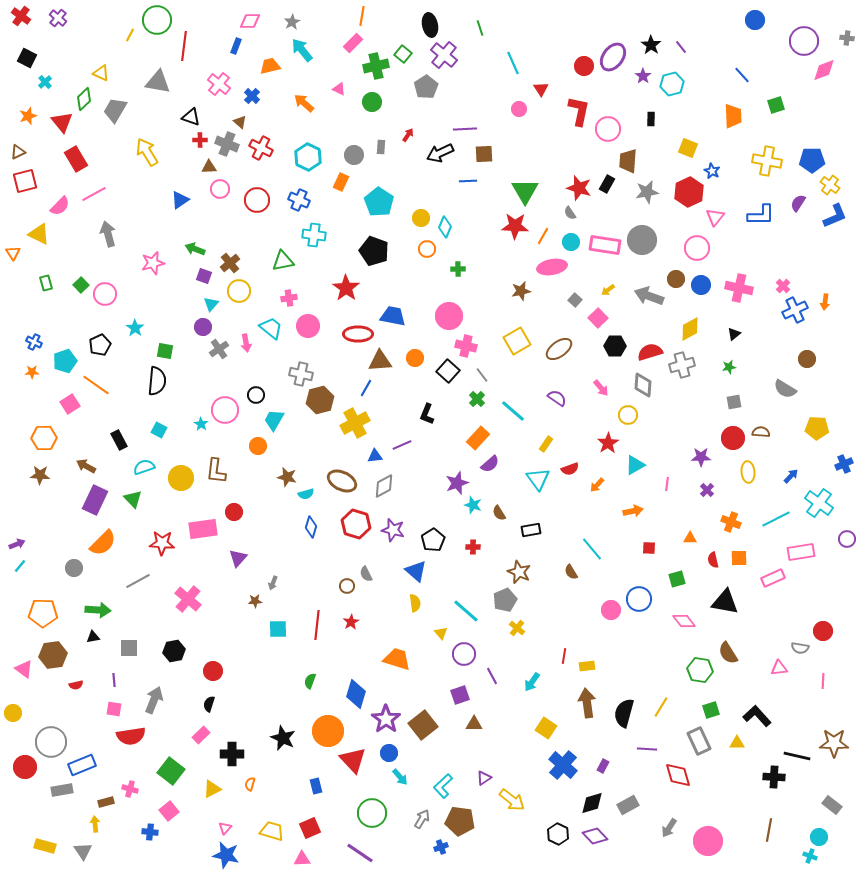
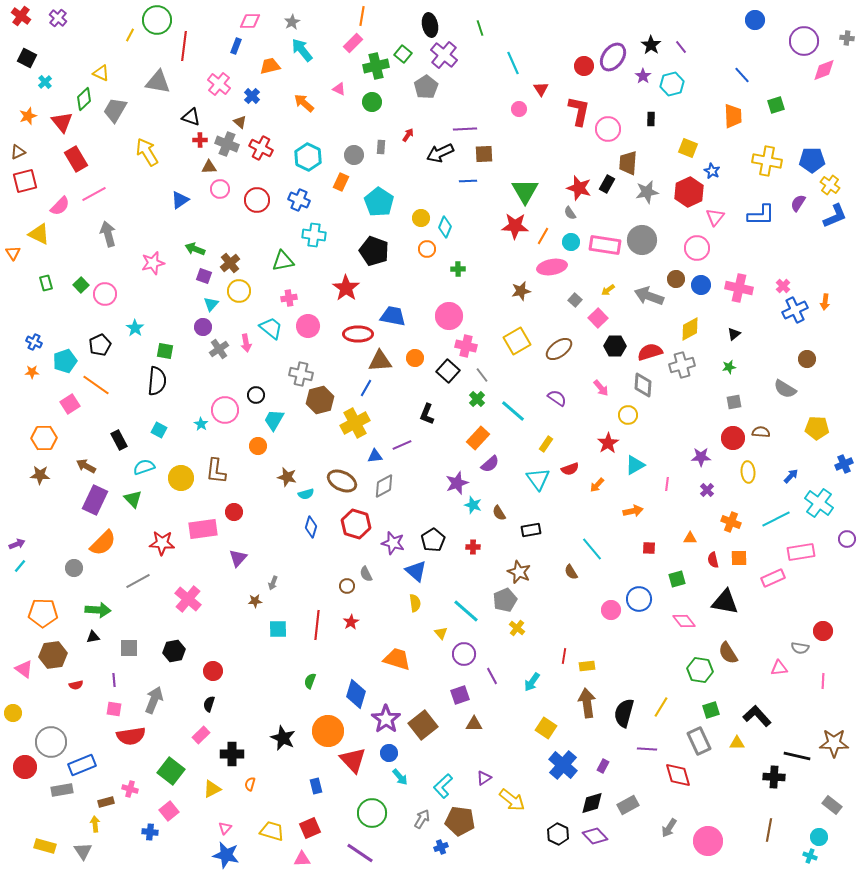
brown trapezoid at (628, 161): moved 2 px down
purple star at (393, 530): moved 13 px down
